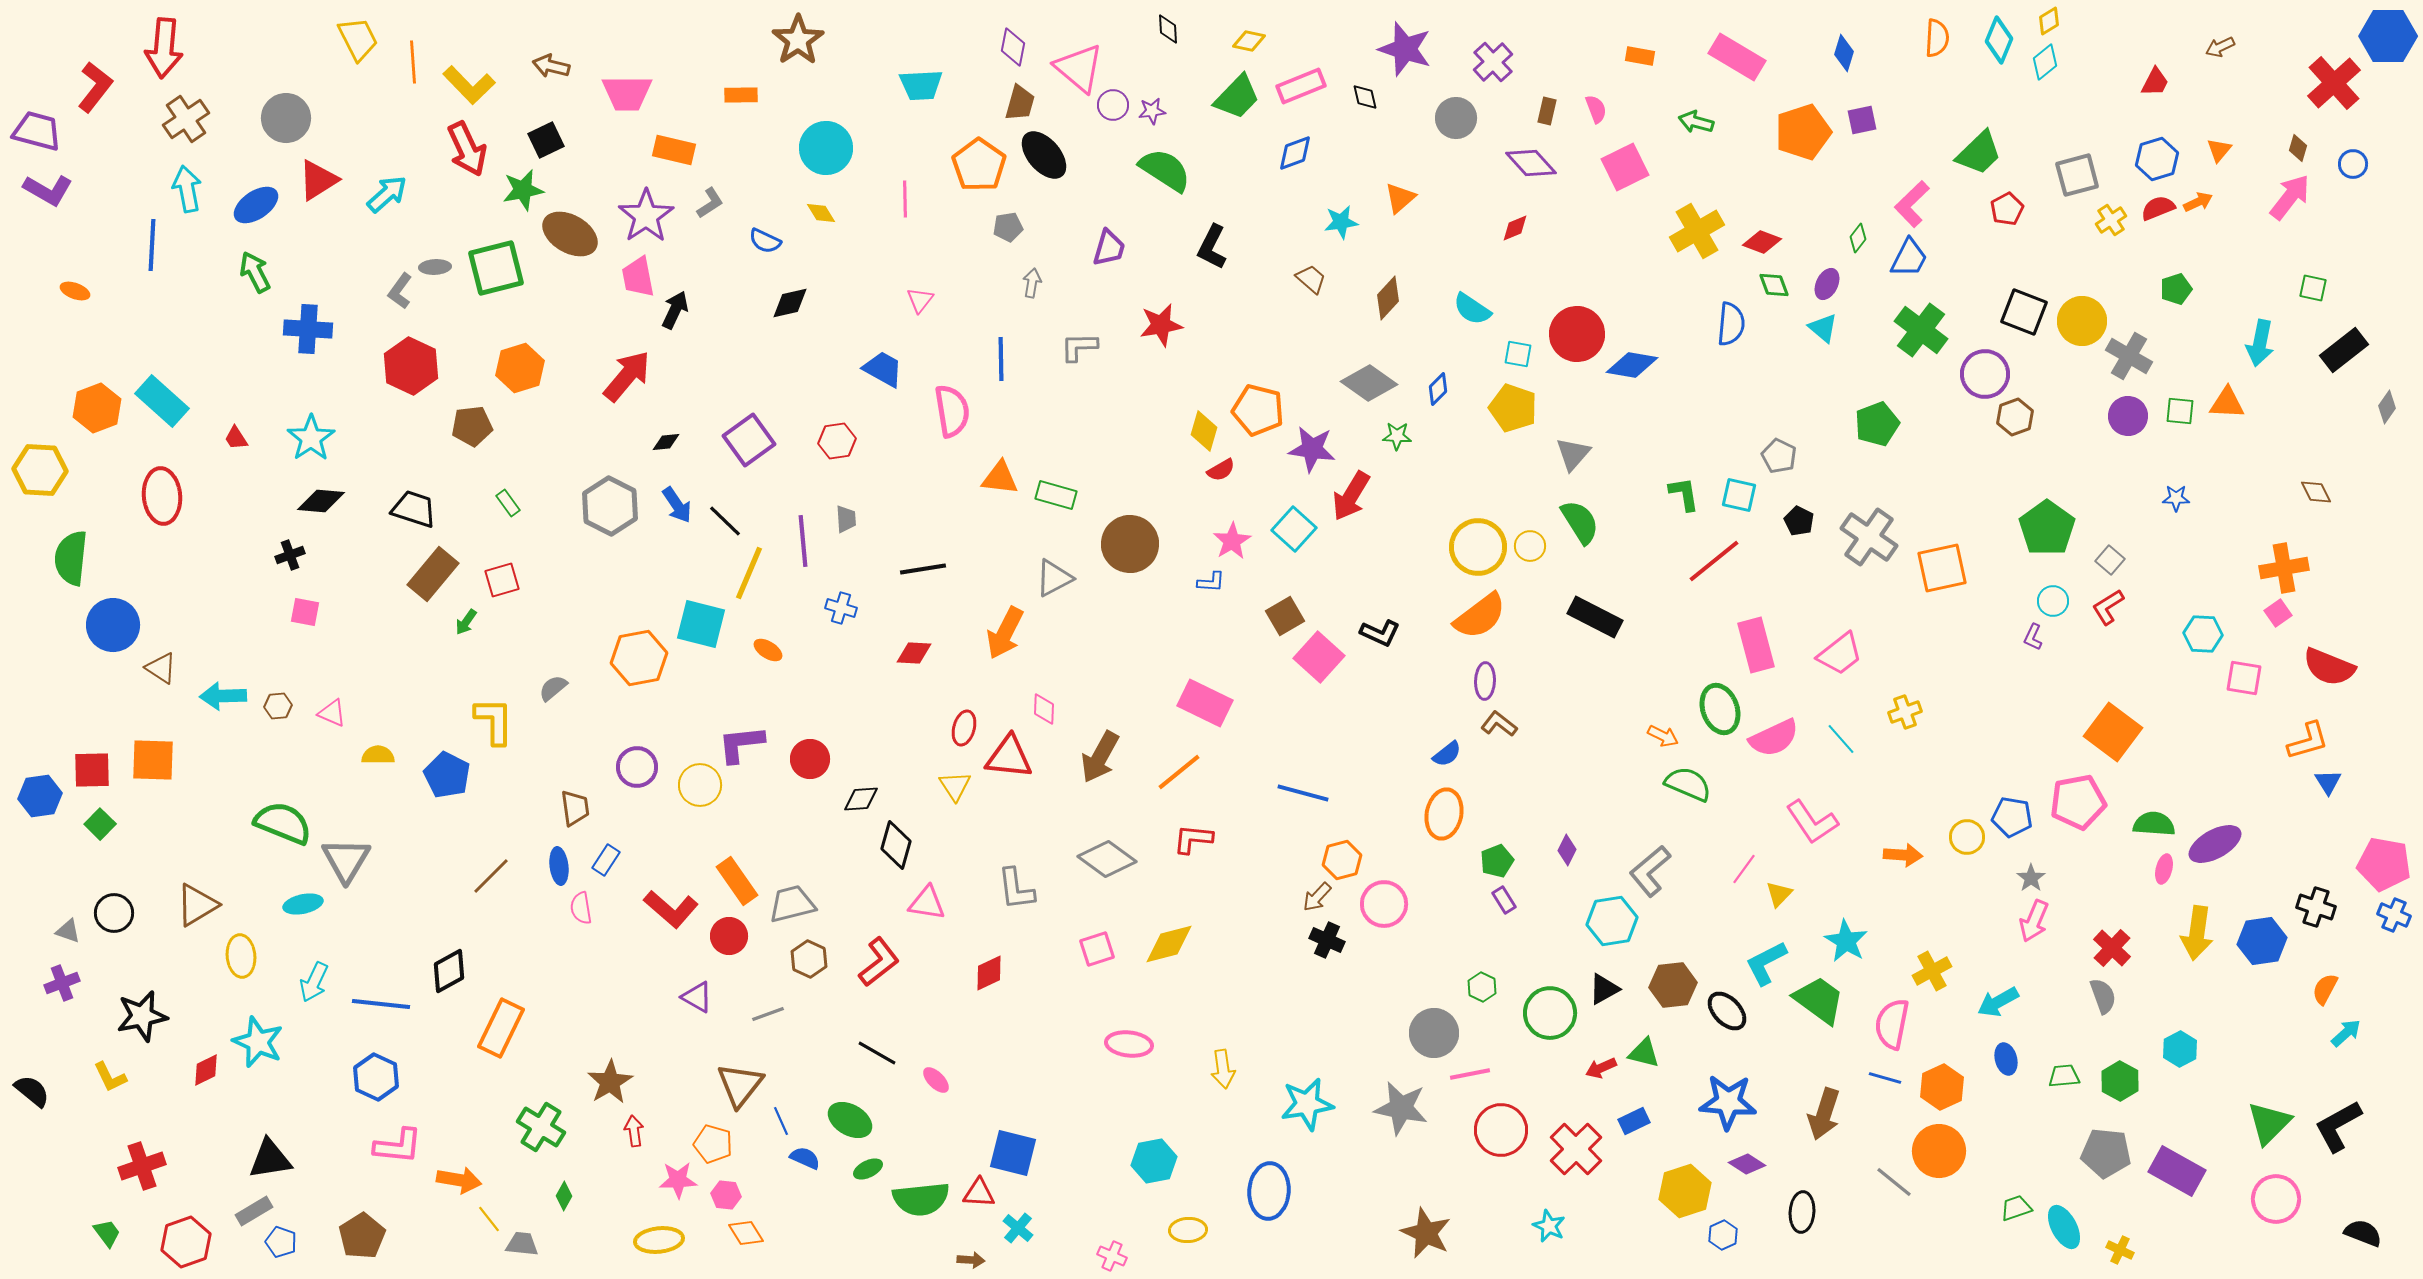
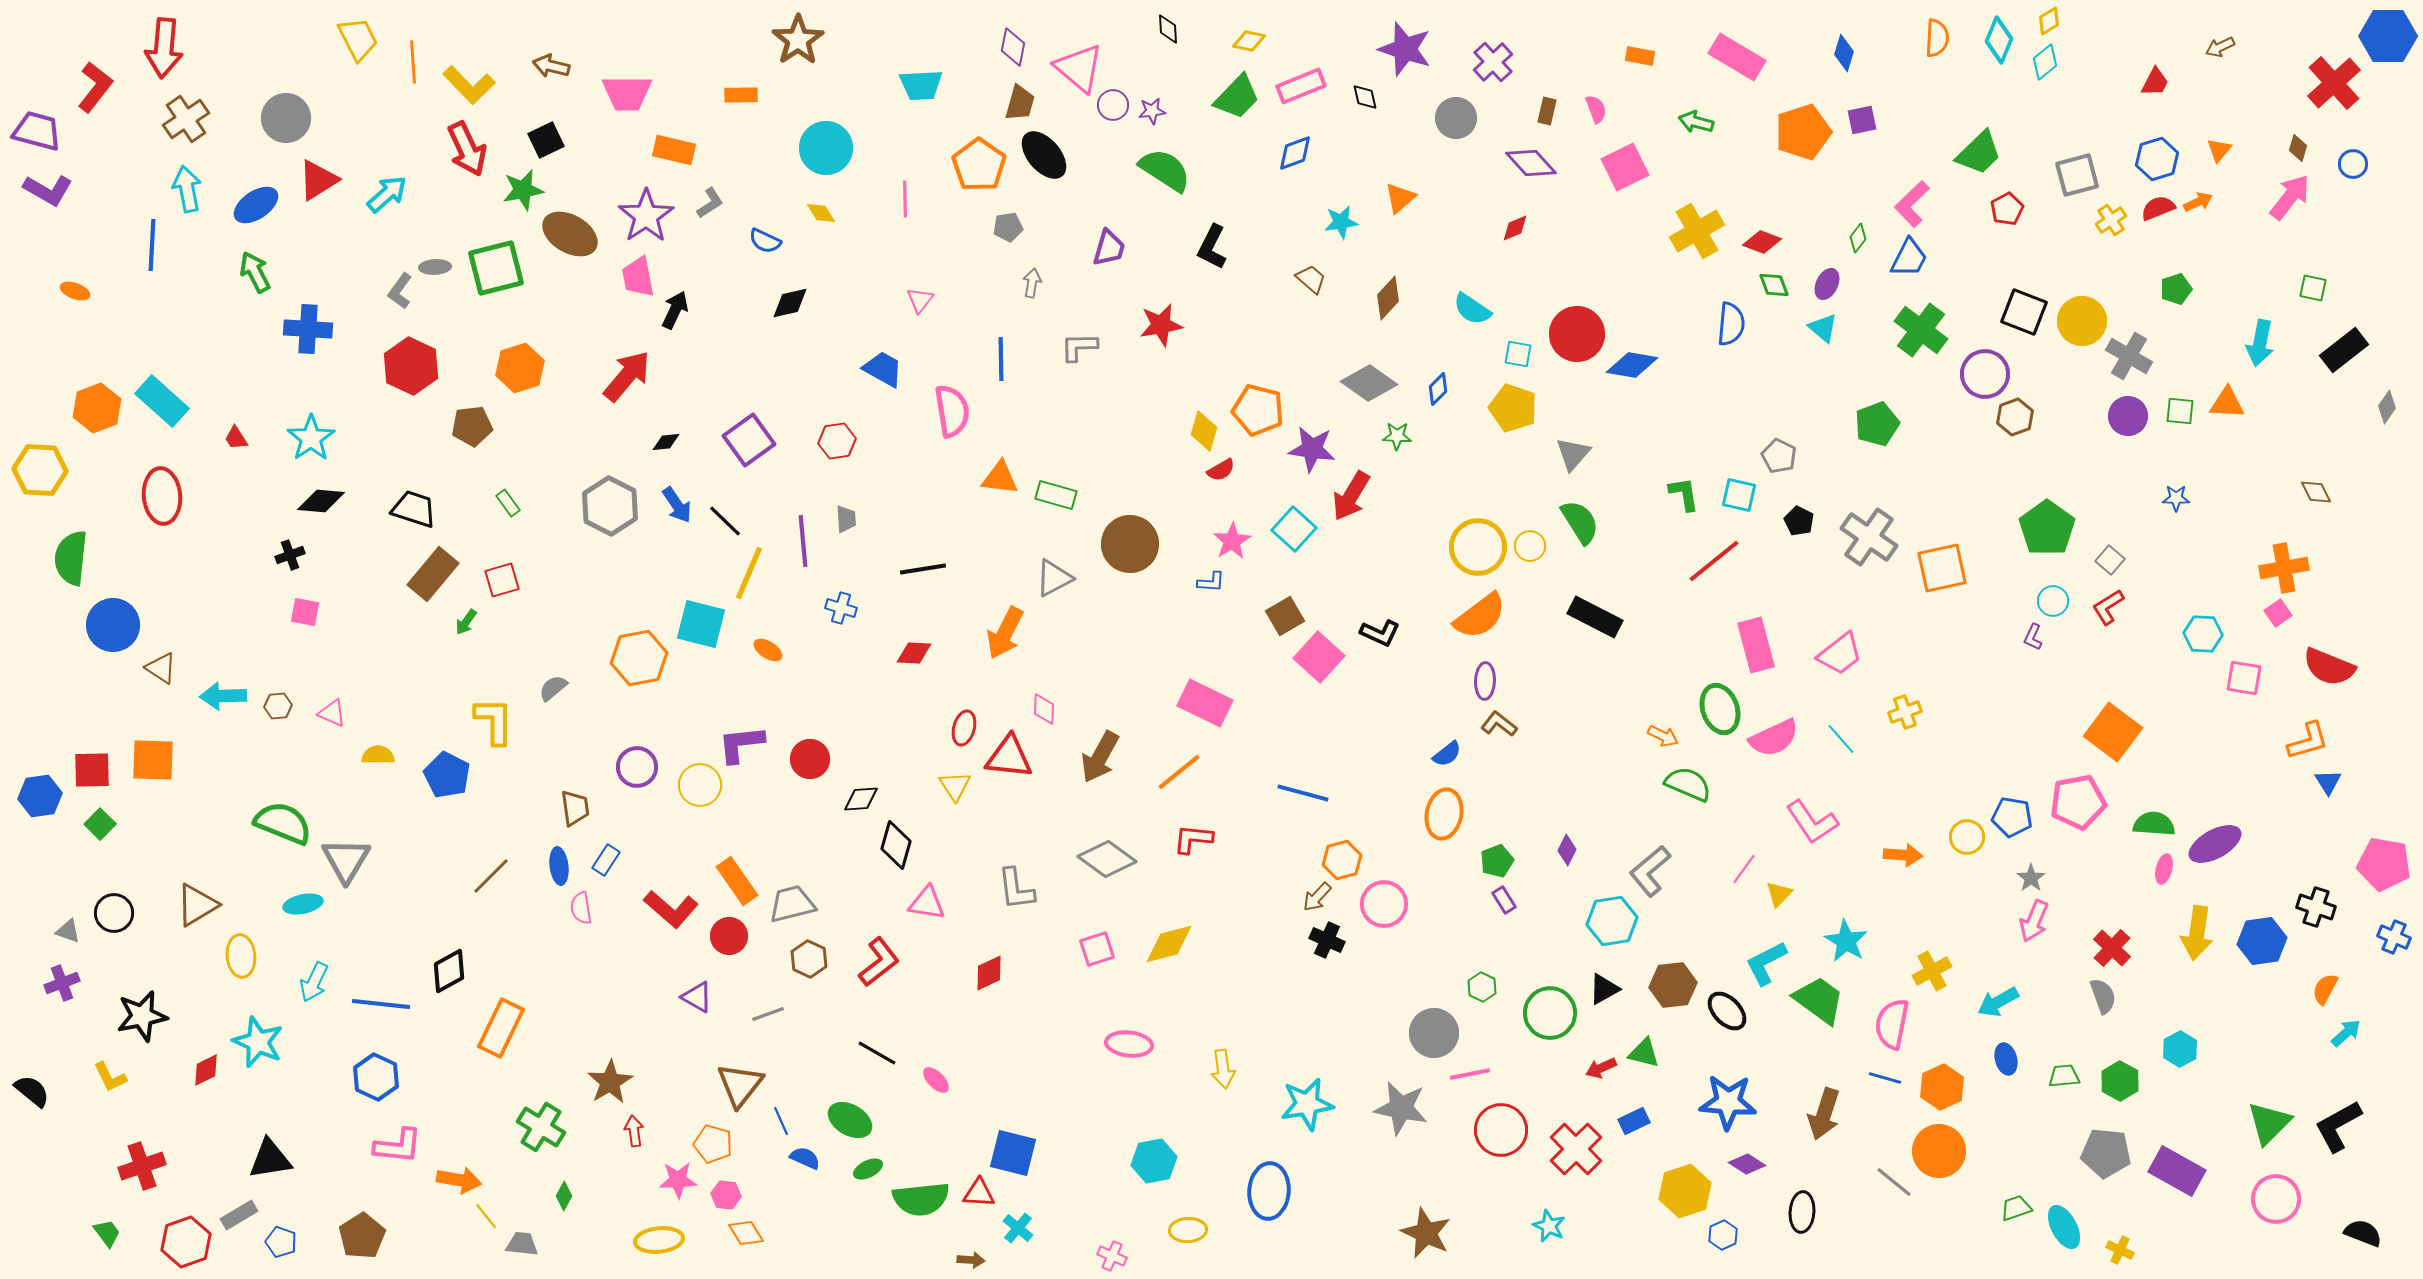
blue cross at (2394, 915): moved 22 px down
gray rectangle at (254, 1211): moved 15 px left, 4 px down
yellow line at (489, 1219): moved 3 px left, 3 px up
